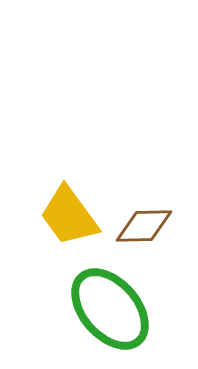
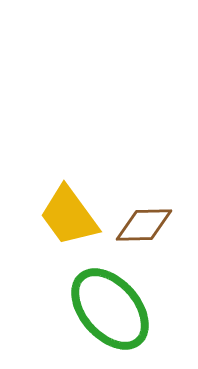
brown diamond: moved 1 px up
